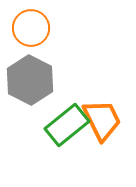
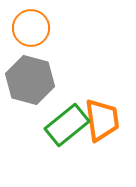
gray hexagon: rotated 12 degrees counterclockwise
orange trapezoid: rotated 18 degrees clockwise
